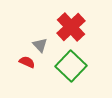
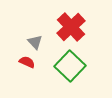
gray triangle: moved 5 px left, 3 px up
green square: moved 1 px left
